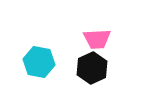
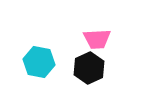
black hexagon: moved 3 px left
